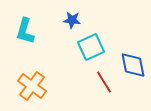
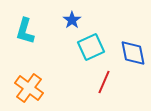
blue star: rotated 30 degrees clockwise
blue diamond: moved 12 px up
red line: rotated 55 degrees clockwise
orange cross: moved 3 px left, 2 px down
